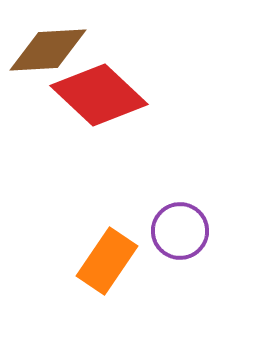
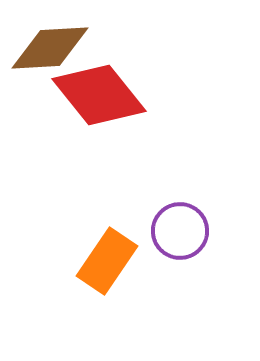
brown diamond: moved 2 px right, 2 px up
red diamond: rotated 8 degrees clockwise
